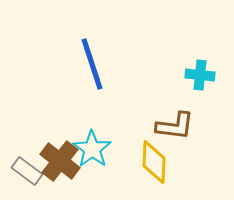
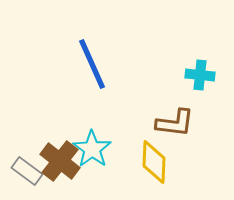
blue line: rotated 6 degrees counterclockwise
brown L-shape: moved 3 px up
